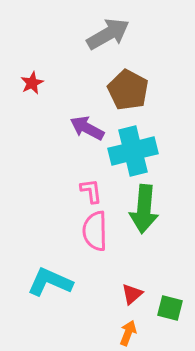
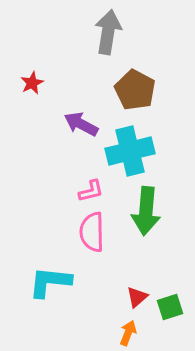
gray arrow: moved 2 px up; rotated 51 degrees counterclockwise
brown pentagon: moved 7 px right
purple arrow: moved 6 px left, 4 px up
cyan cross: moved 3 px left
pink L-shape: rotated 84 degrees clockwise
green arrow: moved 2 px right, 2 px down
pink semicircle: moved 3 px left, 1 px down
cyan L-shape: rotated 18 degrees counterclockwise
red triangle: moved 5 px right, 3 px down
green square: moved 1 px up; rotated 32 degrees counterclockwise
